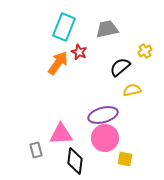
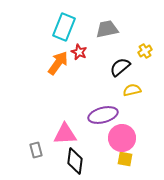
pink triangle: moved 4 px right
pink circle: moved 17 px right
